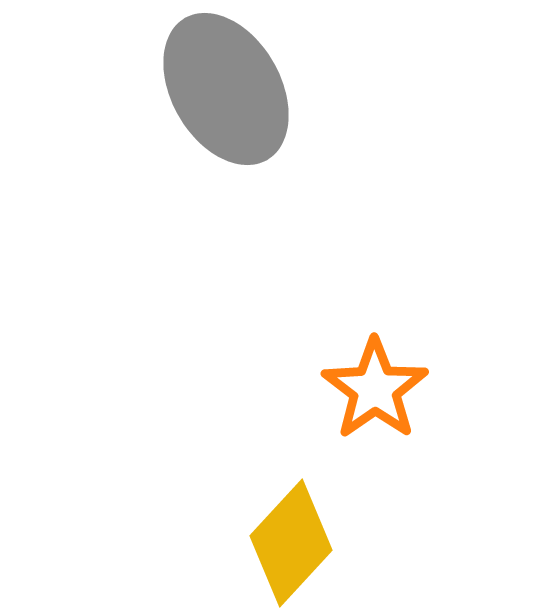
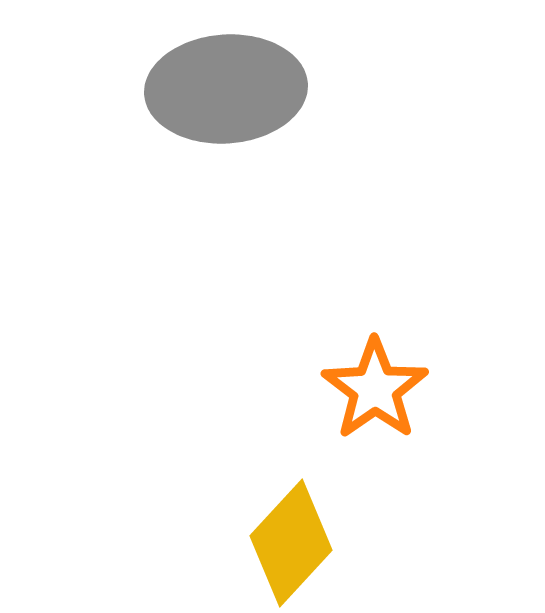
gray ellipse: rotated 64 degrees counterclockwise
